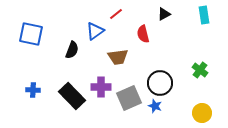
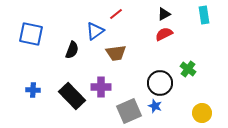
red semicircle: moved 21 px right; rotated 78 degrees clockwise
brown trapezoid: moved 2 px left, 4 px up
green cross: moved 12 px left, 1 px up
gray square: moved 13 px down
